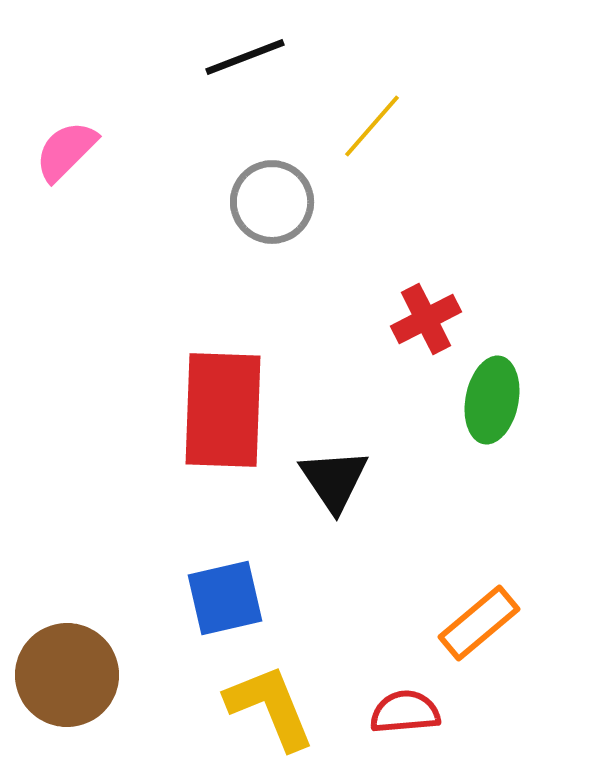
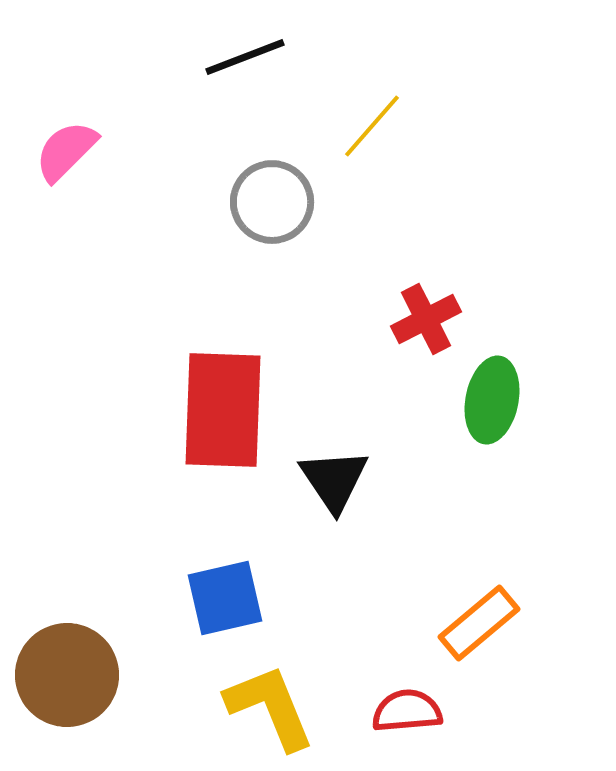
red semicircle: moved 2 px right, 1 px up
